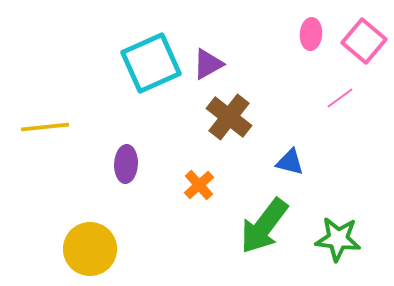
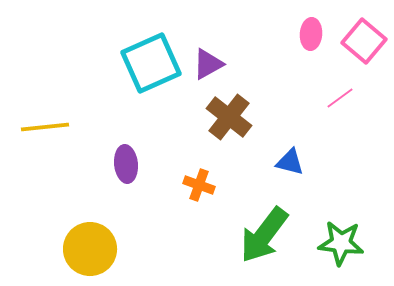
purple ellipse: rotated 9 degrees counterclockwise
orange cross: rotated 28 degrees counterclockwise
green arrow: moved 9 px down
green star: moved 3 px right, 4 px down
